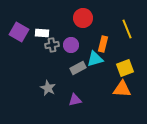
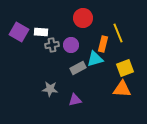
yellow line: moved 9 px left, 4 px down
white rectangle: moved 1 px left, 1 px up
gray star: moved 2 px right, 1 px down; rotated 21 degrees counterclockwise
